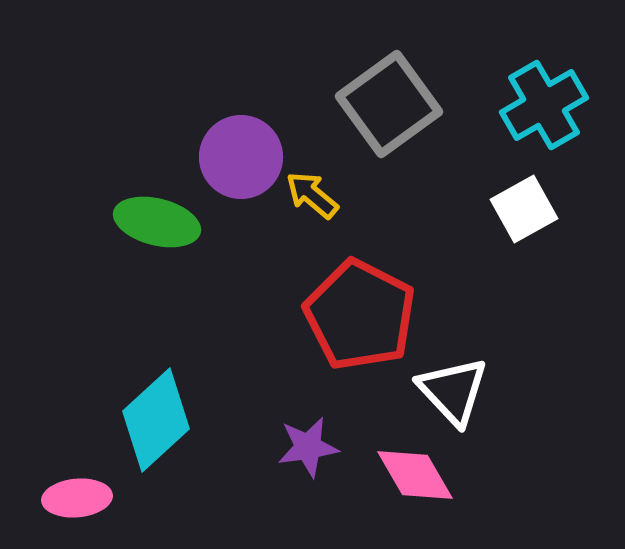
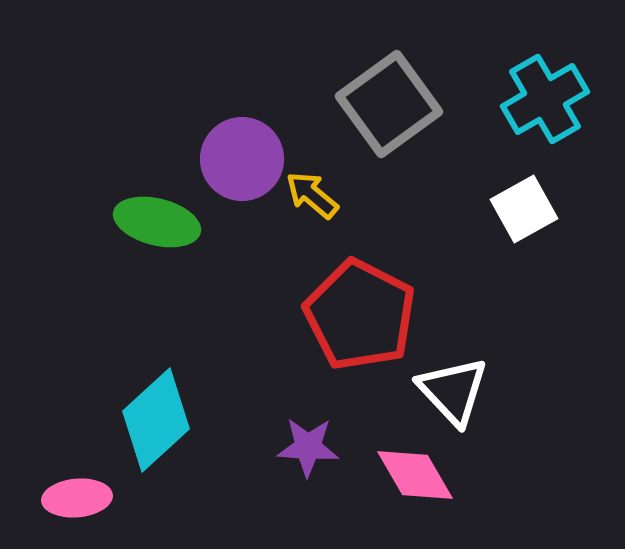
cyan cross: moved 1 px right, 6 px up
purple circle: moved 1 px right, 2 px down
purple star: rotated 12 degrees clockwise
